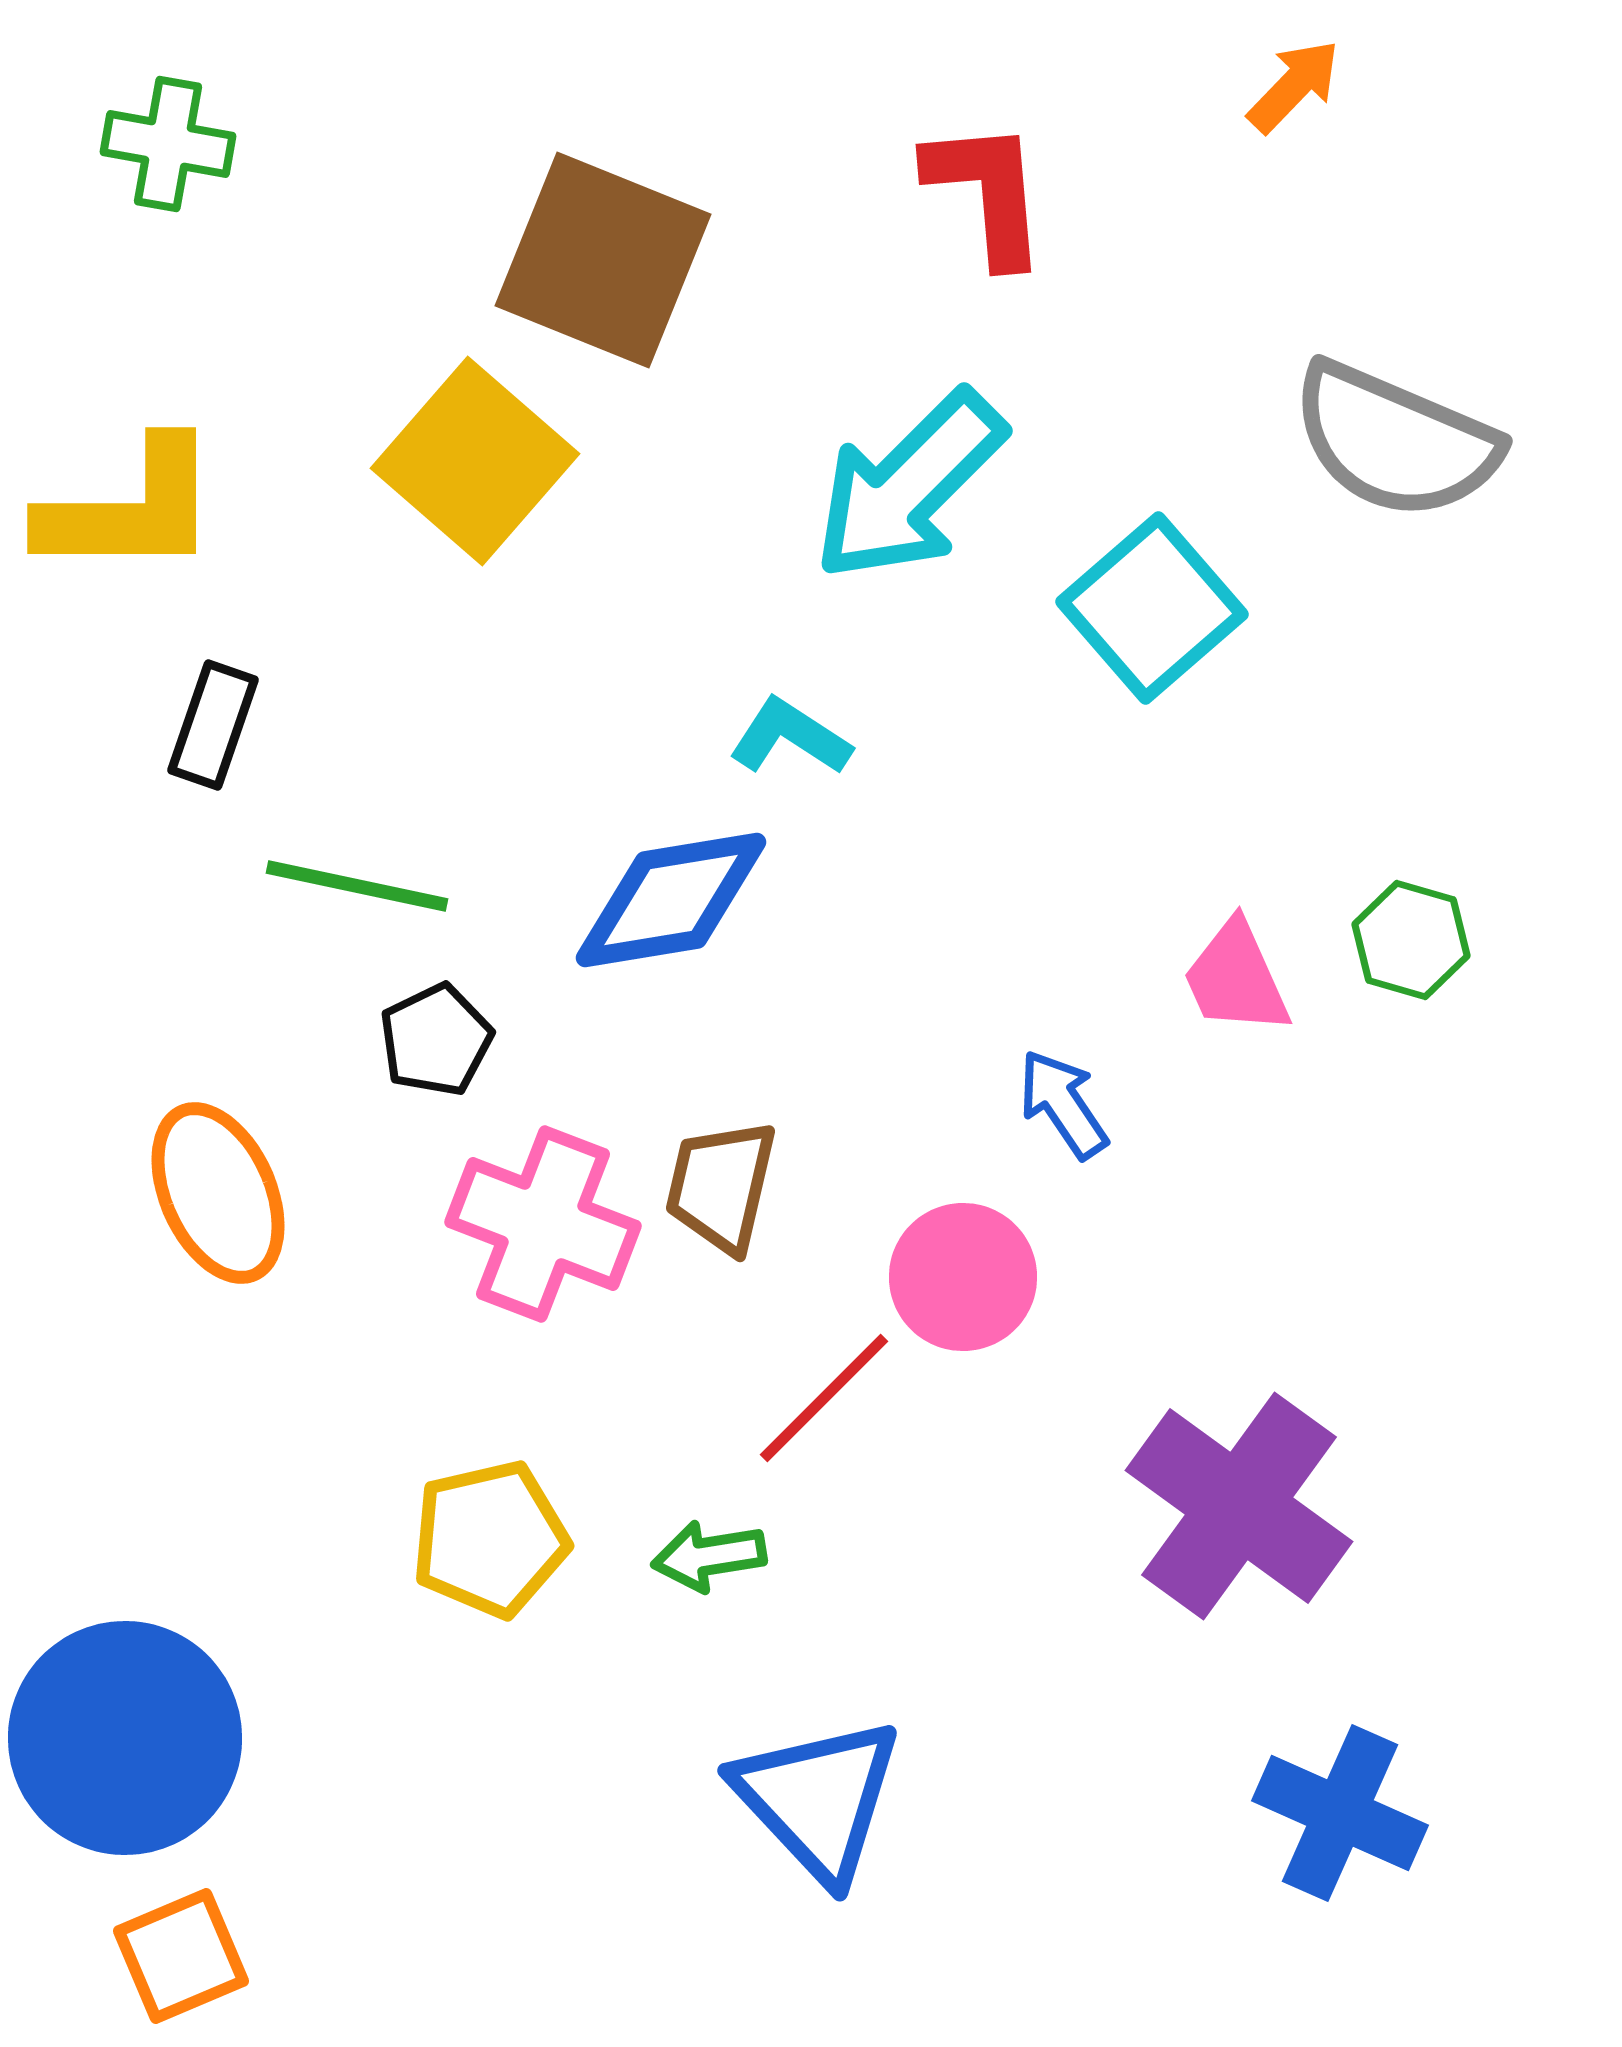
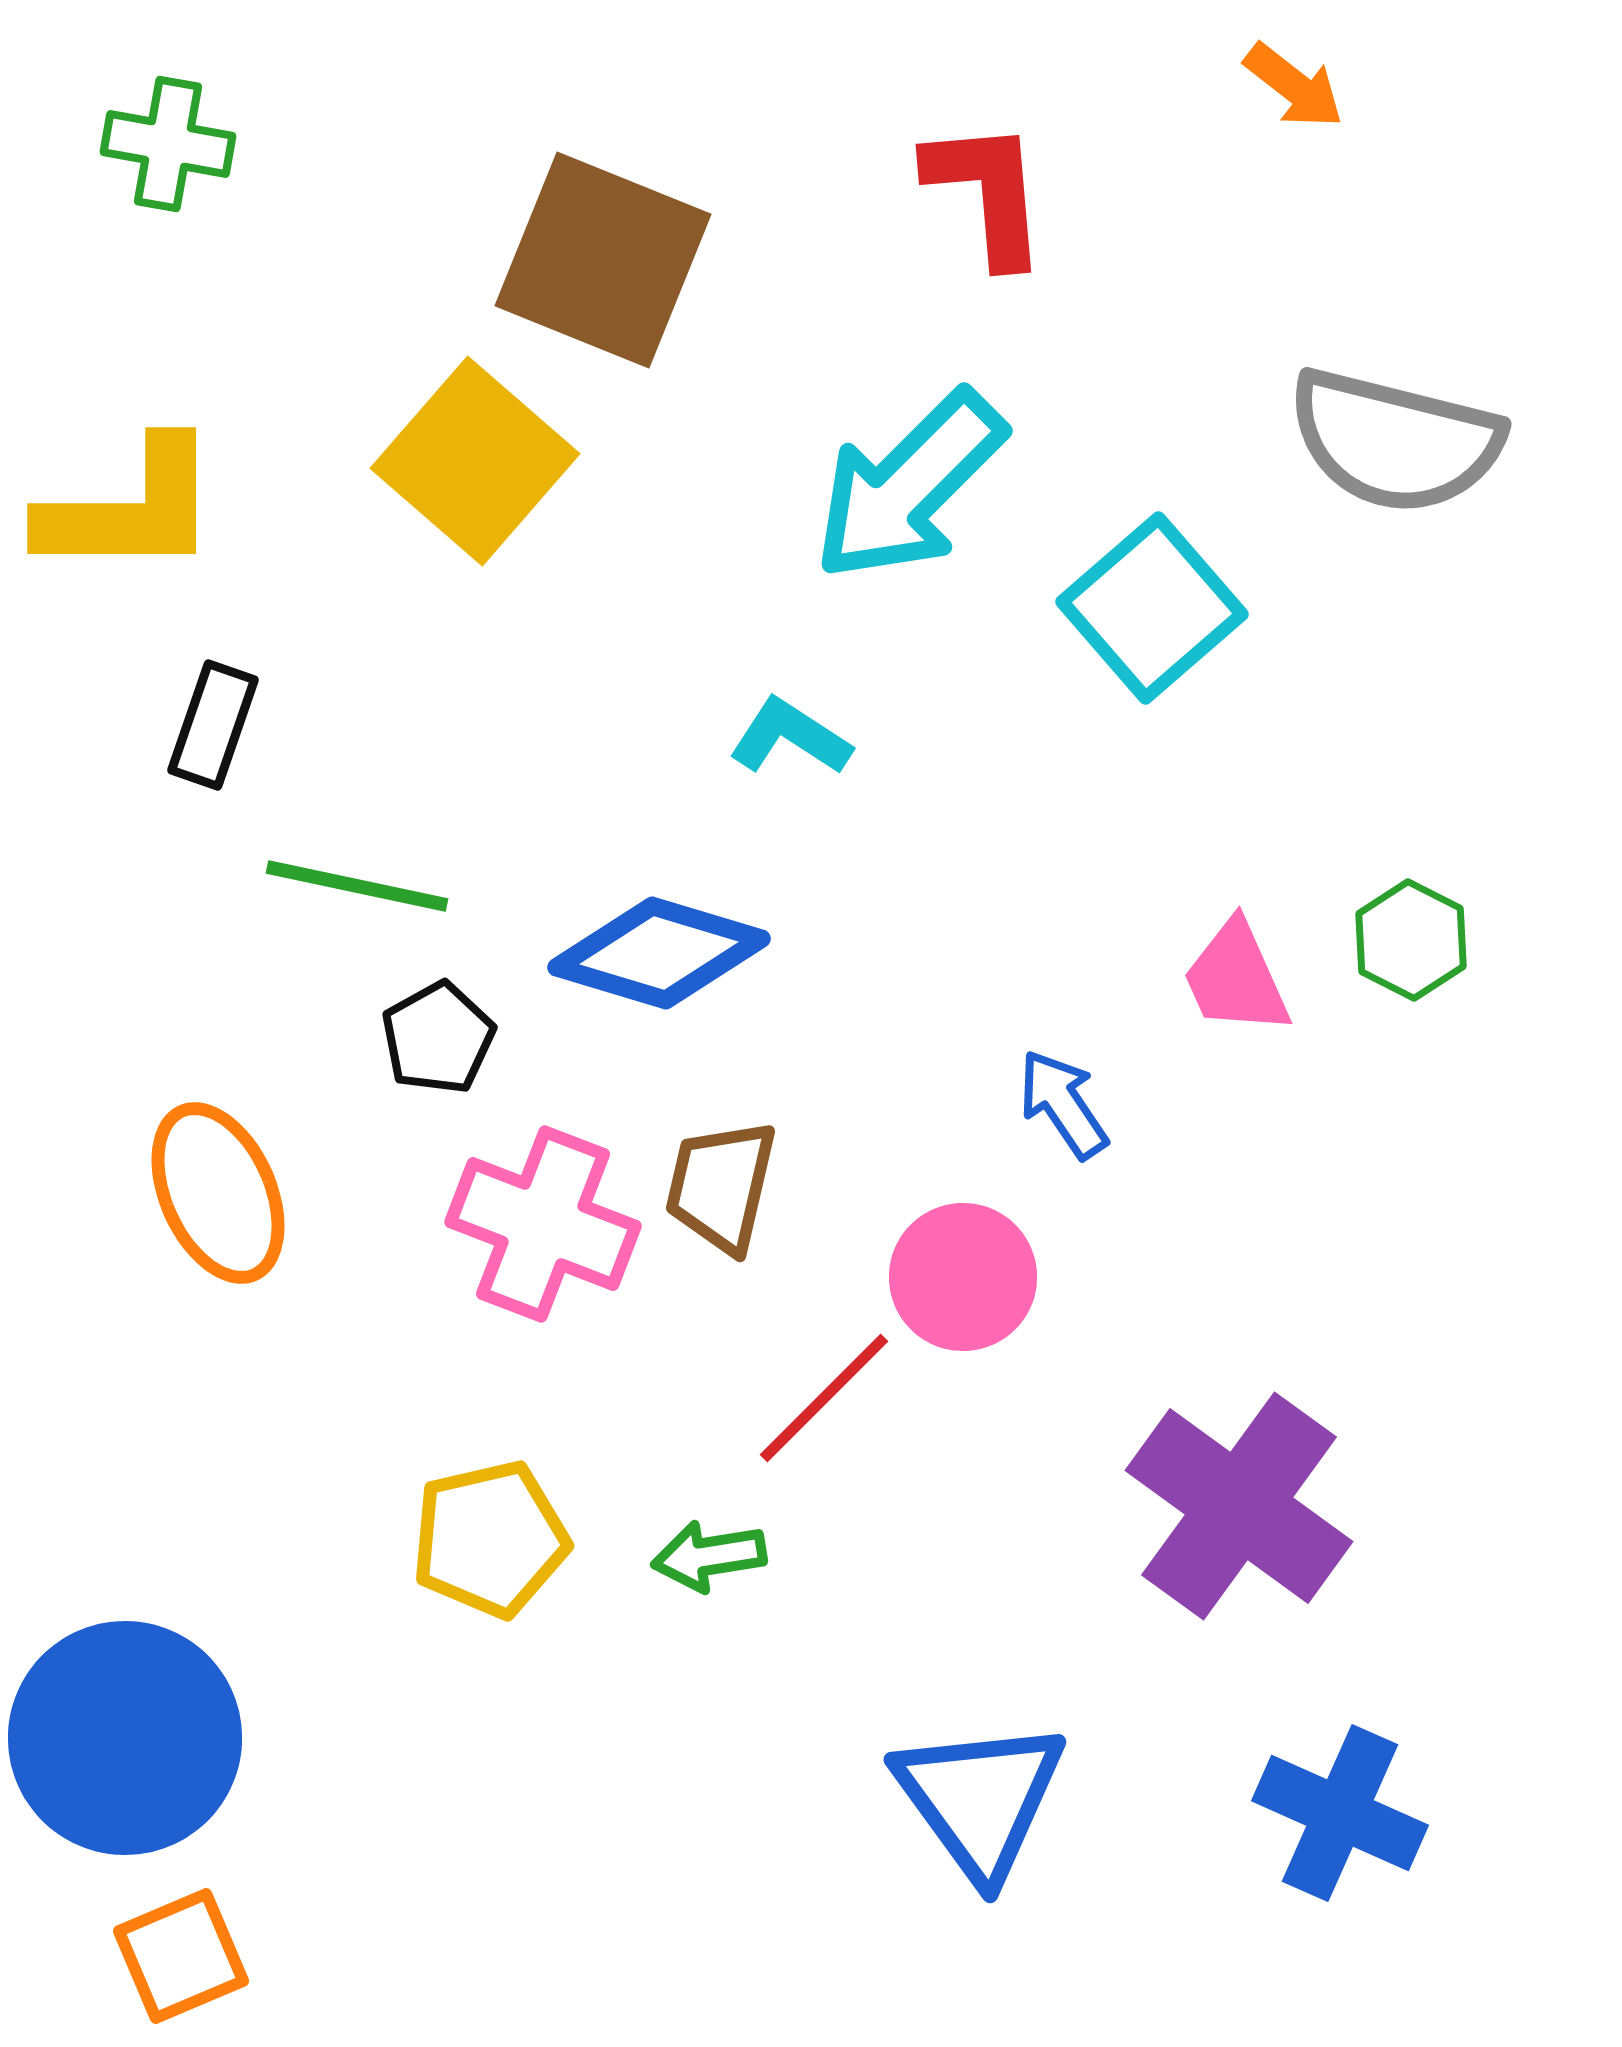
orange arrow: rotated 84 degrees clockwise
gray semicircle: rotated 9 degrees counterclockwise
blue diamond: moved 12 px left, 53 px down; rotated 26 degrees clockwise
green hexagon: rotated 11 degrees clockwise
black pentagon: moved 2 px right, 2 px up; rotated 3 degrees counterclockwise
blue triangle: moved 162 px right; rotated 7 degrees clockwise
